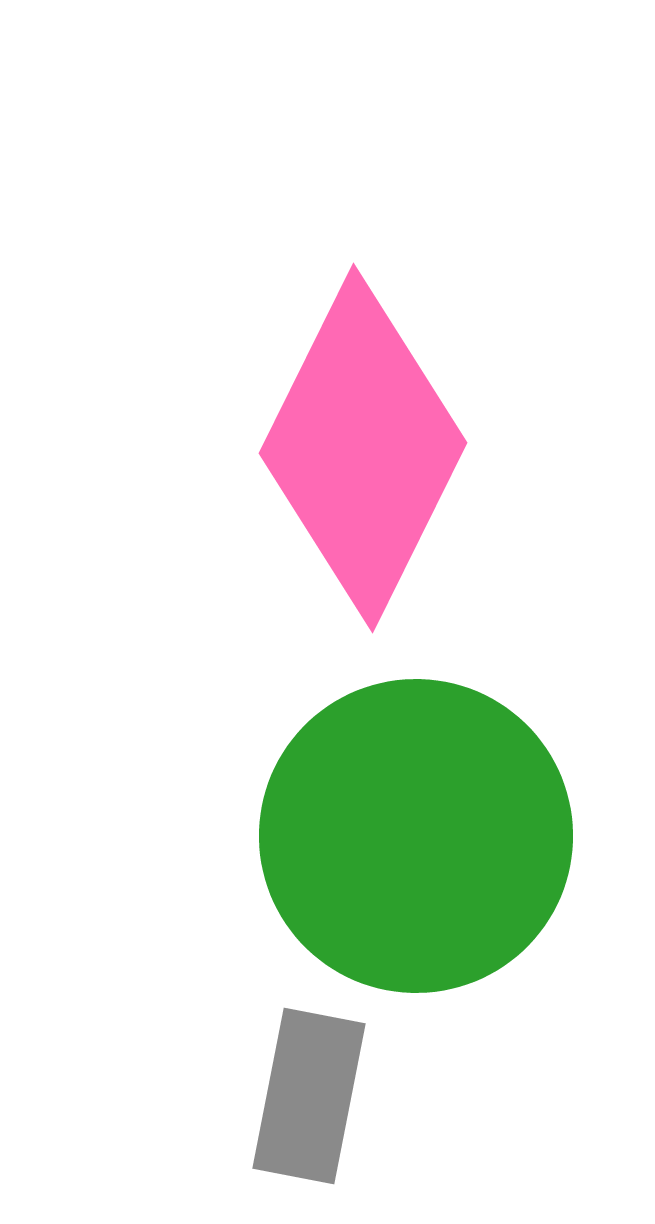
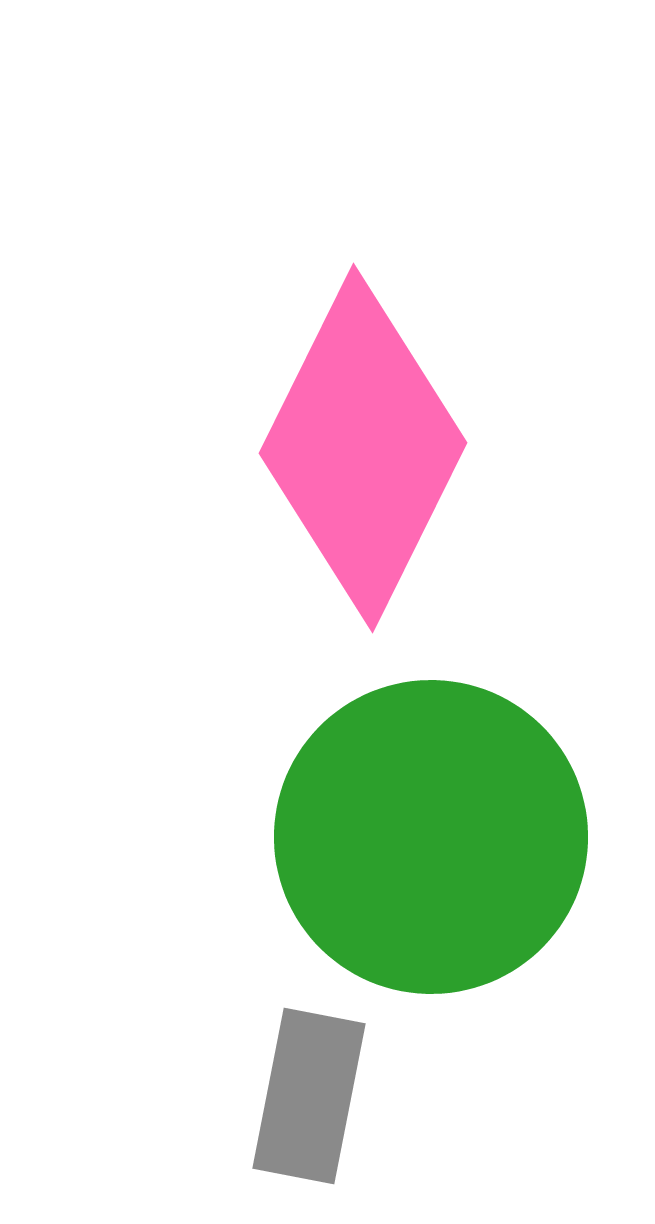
green circle: moved 15 px right, 1 px down
